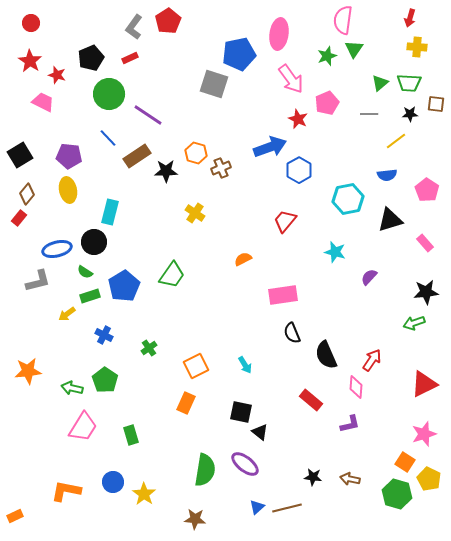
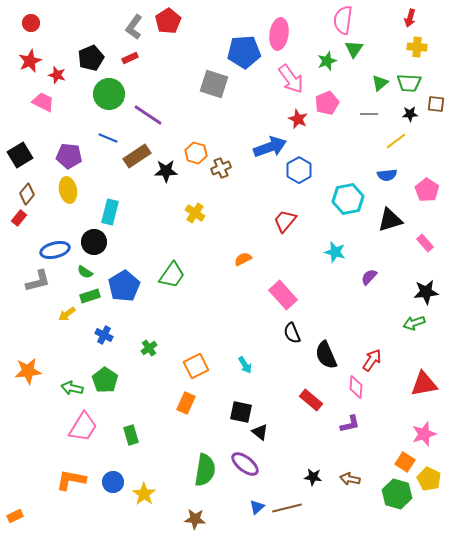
blue pentagon at (239, 54): moved 5 px right, 2 px up; rotated 8 degrees clockwise
green star at (327, 56): moved 5 px down
red star at (30, 61): rotated 15 degrees clockwise
blue line at (108, 138): rotated 24 degrees counterclockwise
blue ellipse at (57, 249): moved 2 px left, 1 px down
pink rectangle at (283, 295): rotated 56 degrees clockwise
red triangle at (424, 384): rotated 16 degrees clockwise
orange L-shape at (66, 491): moved 5 px right, 11 px up
